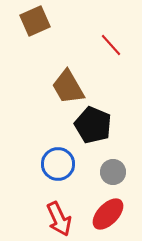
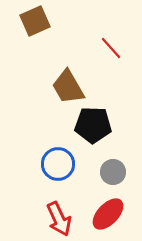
red line: moved 3 px down
black pentagon: rotated 21 degrees counterclockwise
